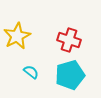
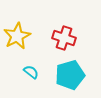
red cross: moved 5 px left, 2 px up
